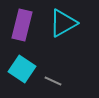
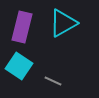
purple rectangle: moved 2 px down
cyan square: moved 3 px left, 3 px up
